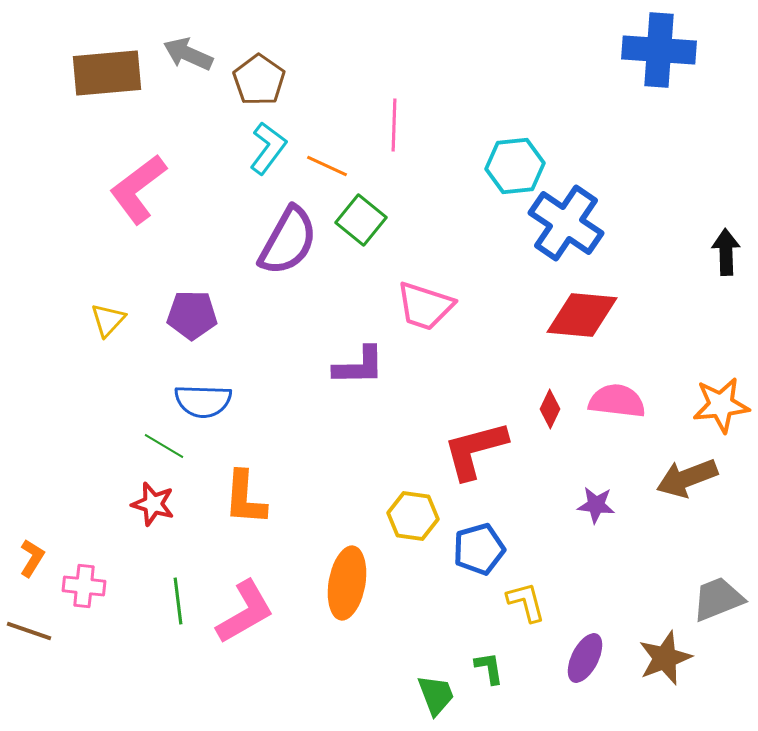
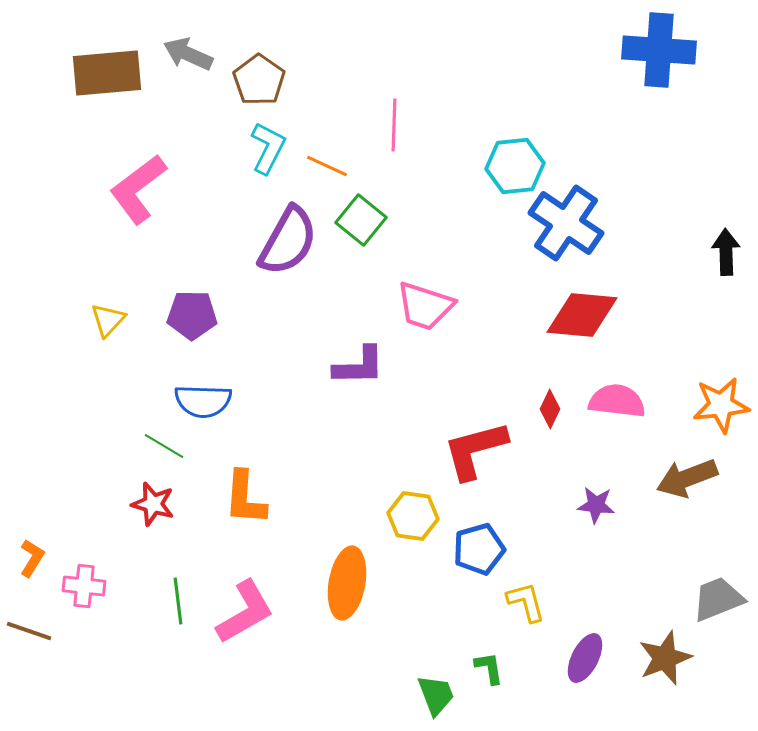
cyan L-shape at (268, 148): rotated 10 degrees counterclockwise
